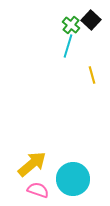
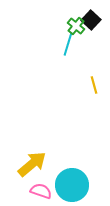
green cross: moved 5 px right, 1 px down
cyan line: moved 2 px up
yellow line: moved 2 px right, 10 px down
cyan circle: moved 1 px left, 6 px down
pink semicircle: moved 3 px right, 1 px down
